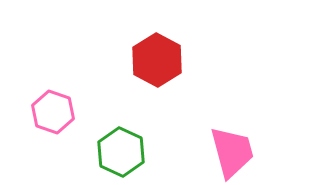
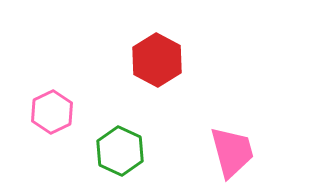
pink hexagon: moved 1 px left; rotated 15 degrees clockwise
green hexagon: moved 1 px left, 1 px up
